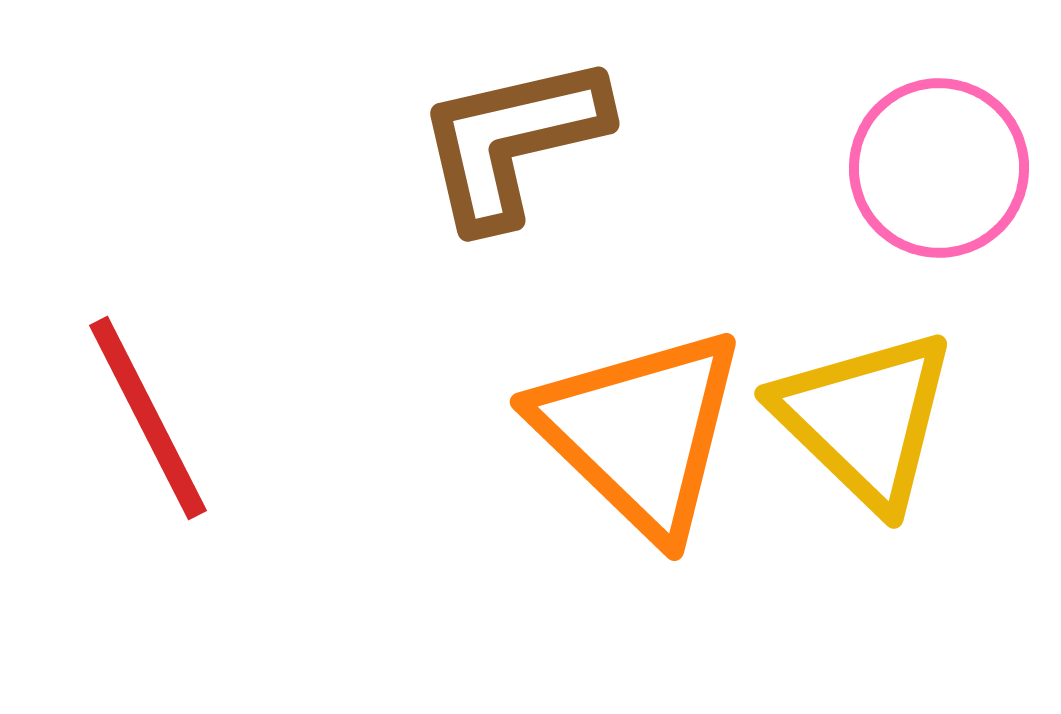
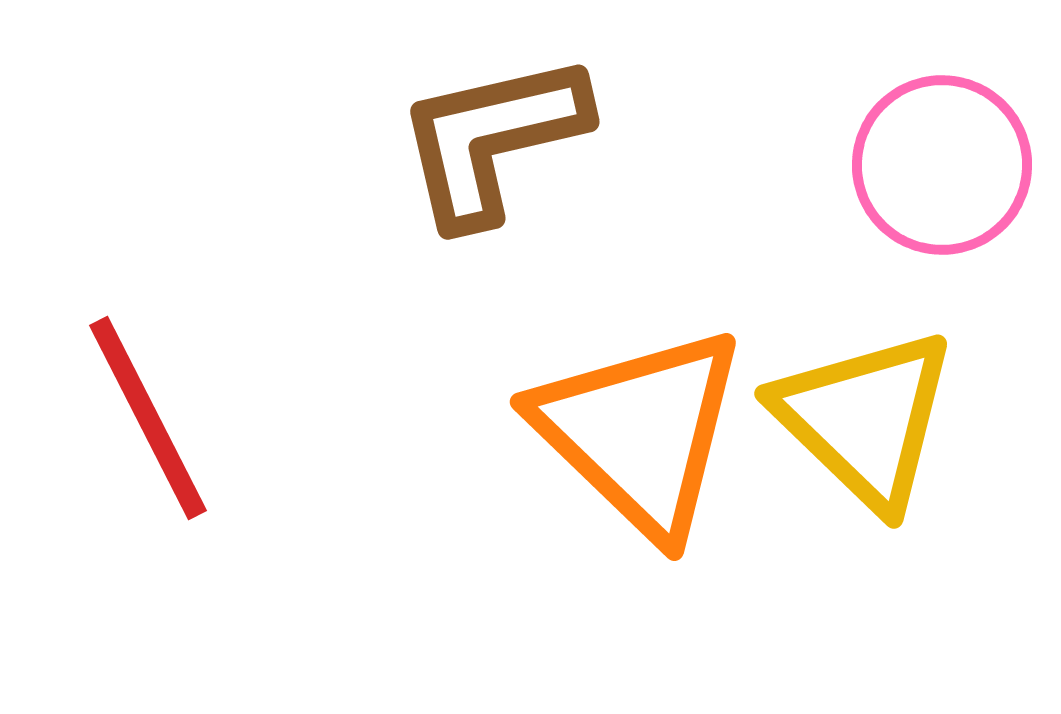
brown L-shape: moved 20 px left, 2 px up
pink circle: moved 3 px right, 3 px up
